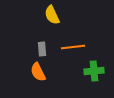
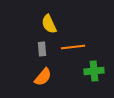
yellow semicircle: moved 3 px left, 9 px down
orange semicircle: moved 5 px right, 5 px down; rotated 114 degrees counterclockwise
